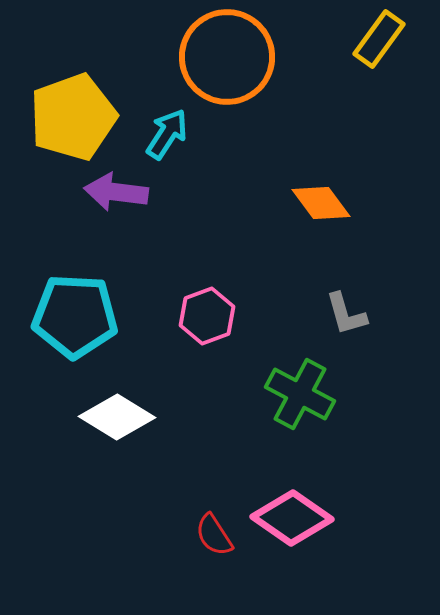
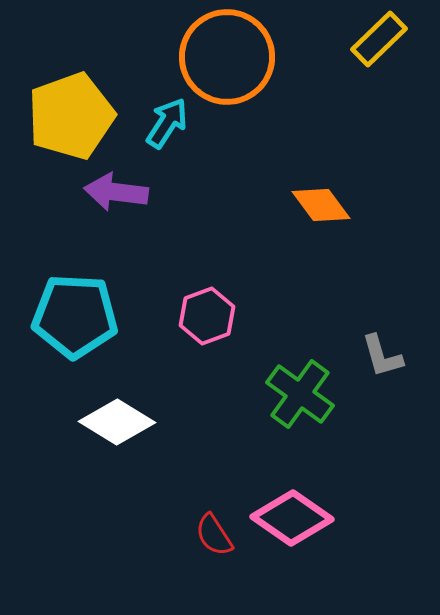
yellow rectangle: rotated 10 degrees clockwise
yellow pentagon: moved 2 px left, 1 px up
cyan arrow: moved 11 px up
orange diamond: moved 2 px down
gray L-shape: moved 36 px right, 42 px down
green cross: rotated 8 degrees clockwise
white diamond: moved 5 px down
